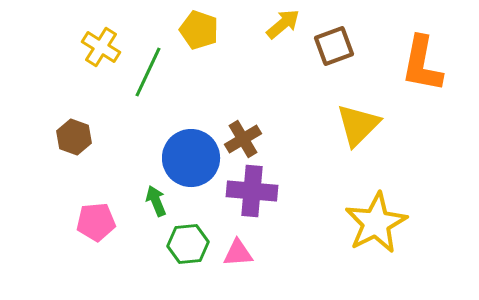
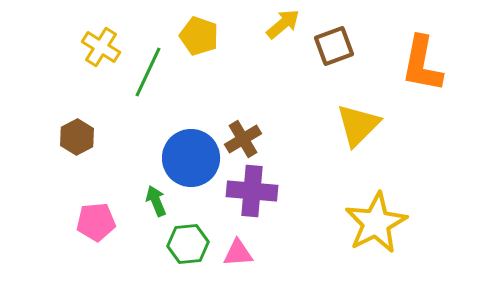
yellow pentagon: moved 6 px down
brown hexagon: moved 3 px right; rotated 12 degrees clockwise
